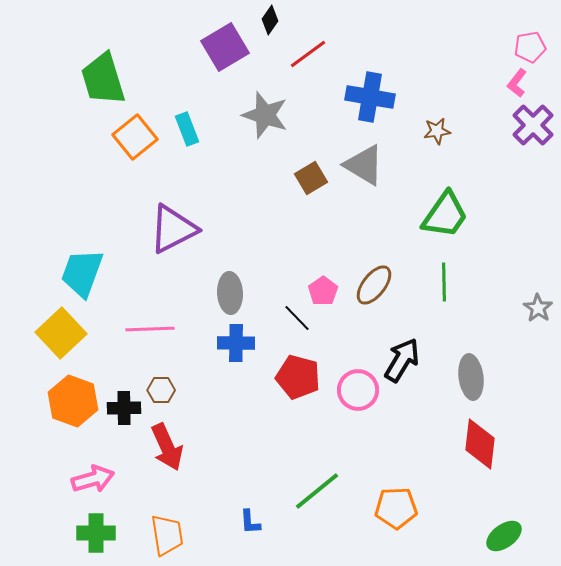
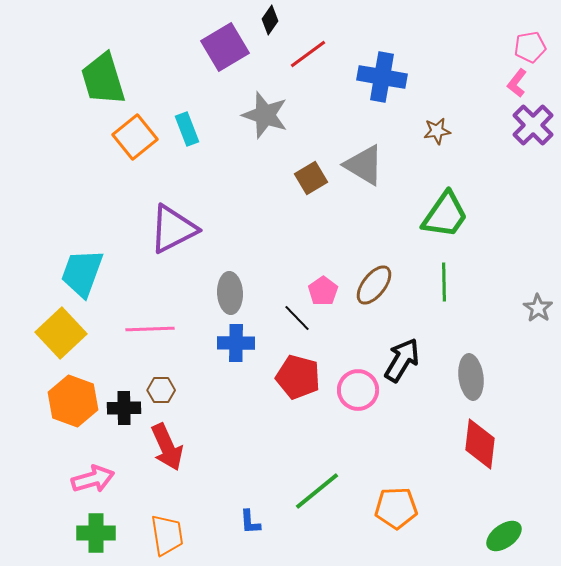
blue cross at (370, 97): moved 12 px right, 20 px up
